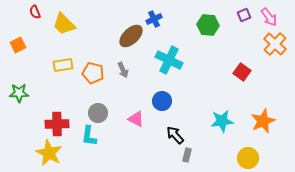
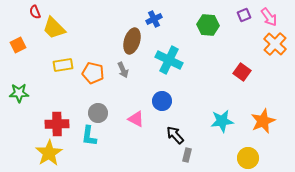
yellow trapezoid: moved 10 px left, 4 px down
brown ellipse: moved 1 px right, 5 px down; rotated 30 degrees counterclockwise
yellow star: rotated 12 degrees clockwise
